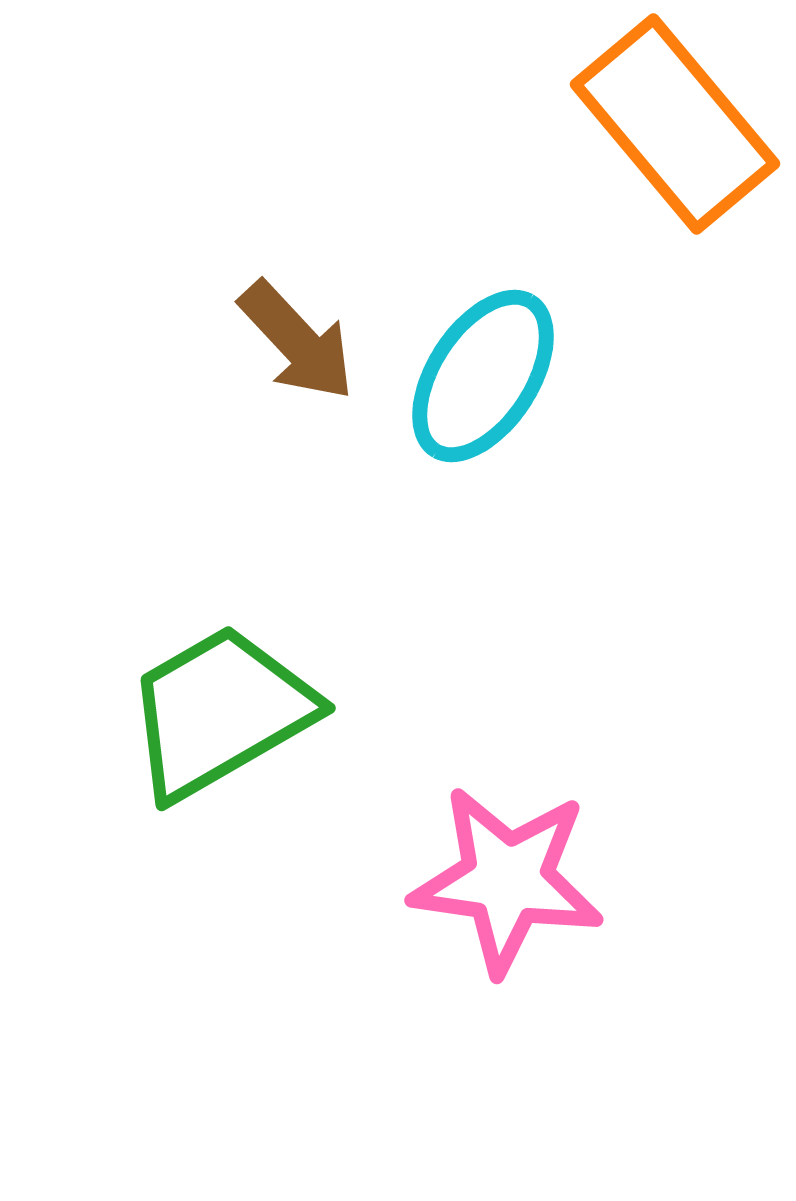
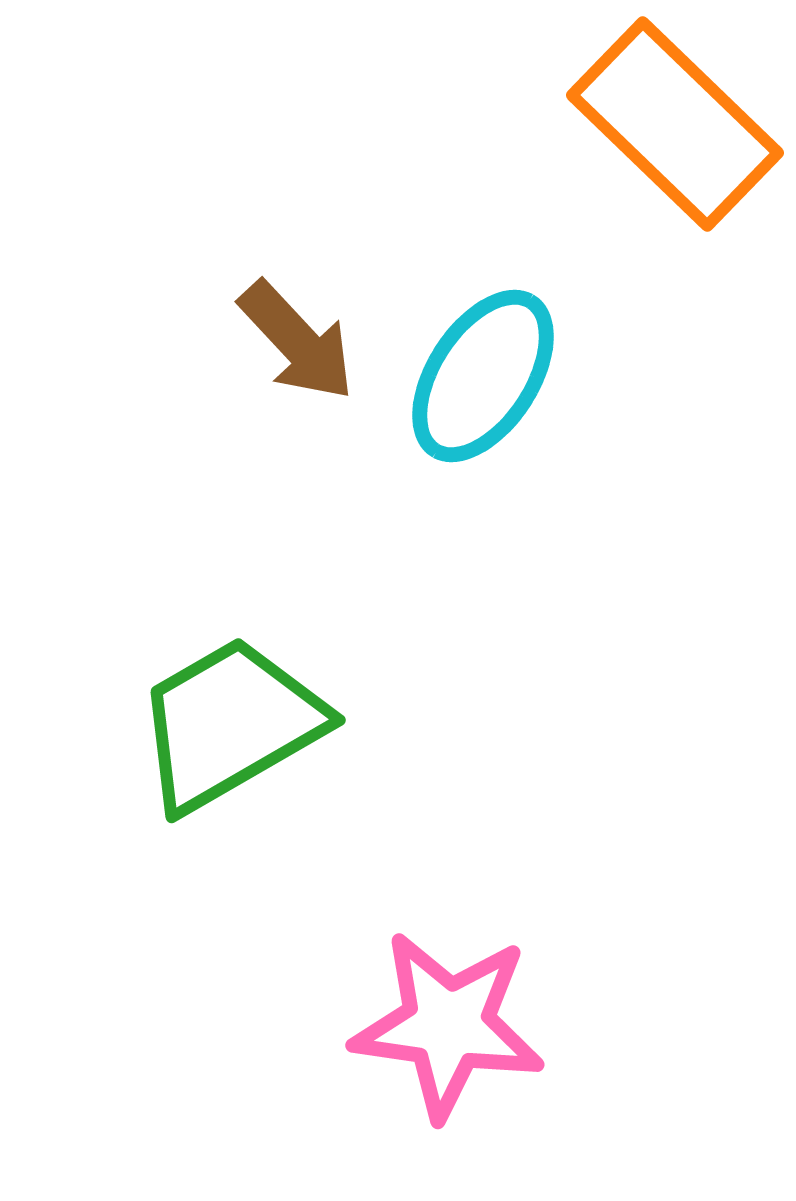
orange rectangle: rotated 6 degrees counterclockwise
green trapezoid: moved 10 px right, 12 px down
pink star: moved 59 px left, 145 px down
